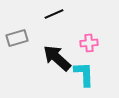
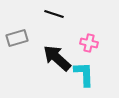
black line: rotated 42 degrees clockwise
pink cross: rotated 18 degrees clockwise
